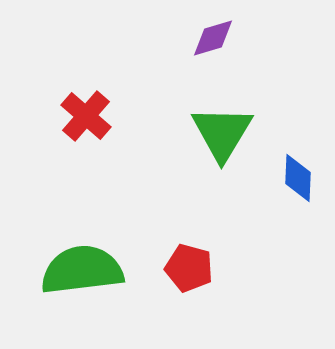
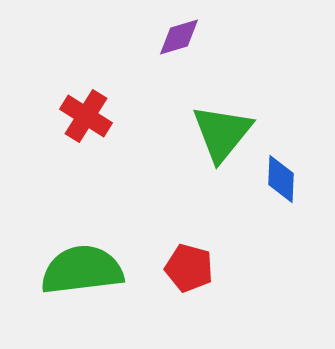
purple diamond: moved 34 px left, 1 px up
red cross: rotated 9 degrees counterclockwise
green triangle: rotated 8 degrees clockwise
blue diamond: moved 17 px left, 1 px down
